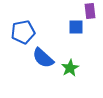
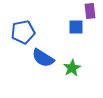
blue semicircle: rotated 10 degrees counterclockwise
green star: moved 2 px right
